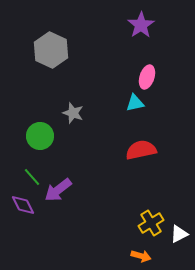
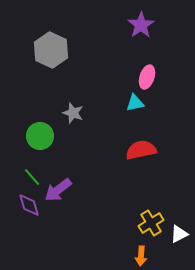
purple diamond: moved 6 px right; rotated 10 degrees clockwise
orange arrow: rotated 78 degrees clockwise
